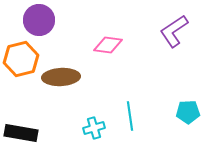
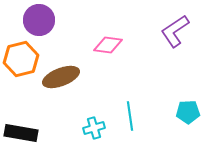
purple L-shape: moved 1 px right
brown ellipse: rotated 18 degrees counterclockwise
